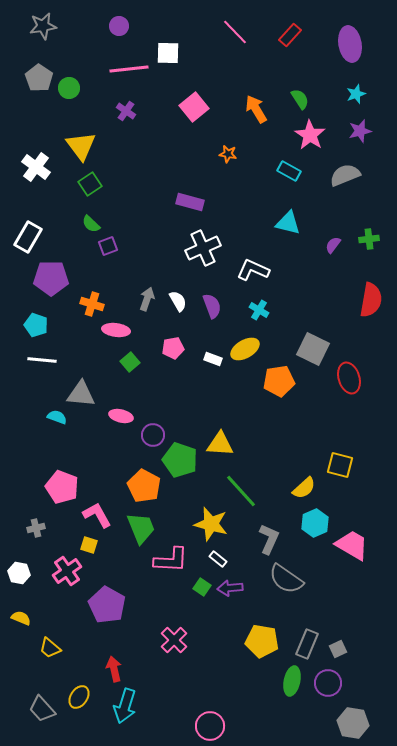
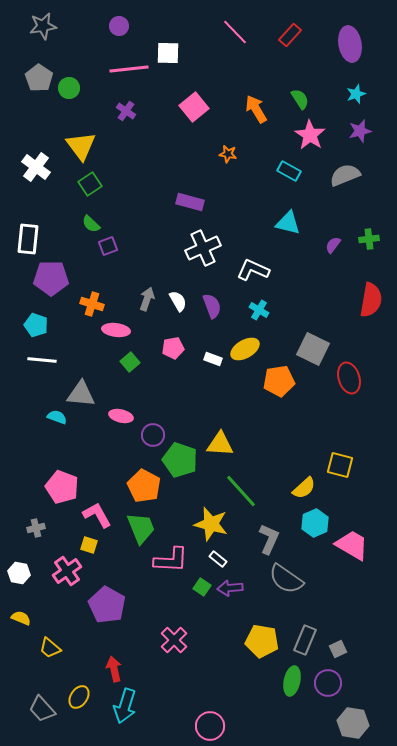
white rectangle at (28, 237): moved 2 px down; rotated 24 degrees counterclockwise
gray rectangle at (307, 644): moved 2 px left, 4 px up
